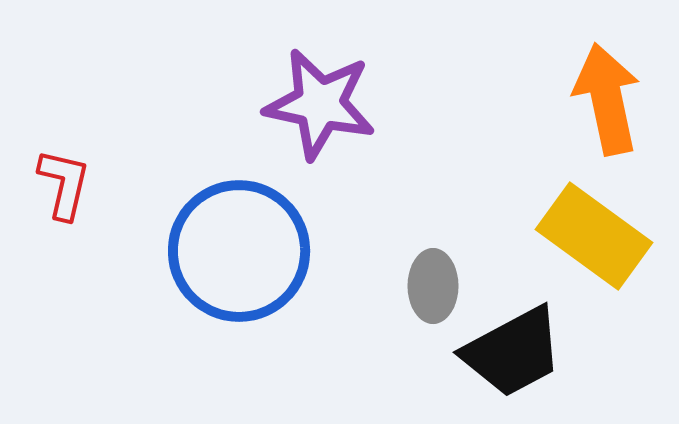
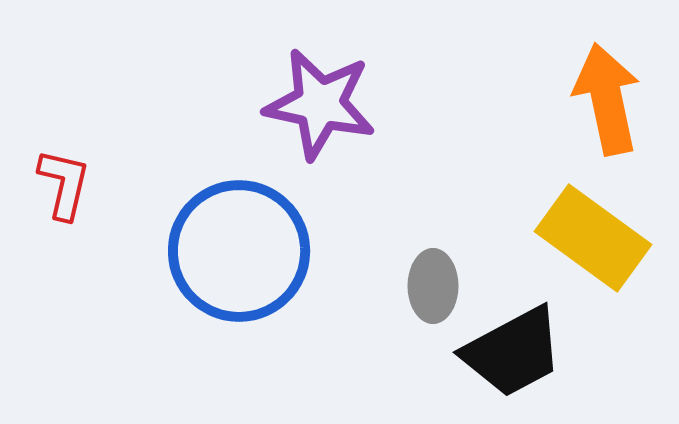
yellow rectangle: moved 1 px left, 2 px down
